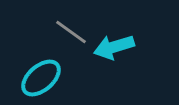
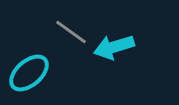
cyan ellipse: moved 12 px left, 5 px up
